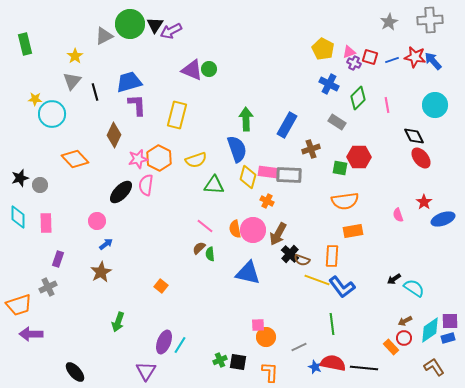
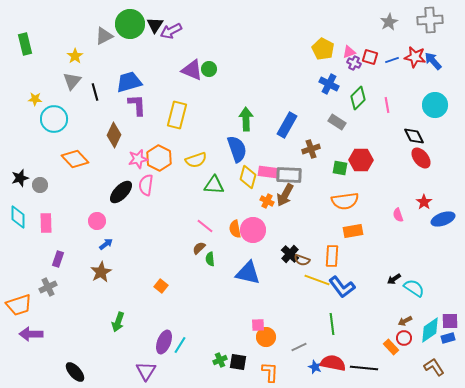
cyan circle at (52, 114): moved 2 px right, 5 px down
red hexagon at (359, 157): moved 2 px right, 3 px down
brown arrow at (278, 234): moved 7 px right, 39 px up
green semicircle at (210, 254): moved 5 px down
